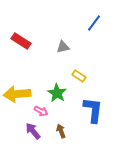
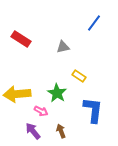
red rectangle: moved 2 px up
